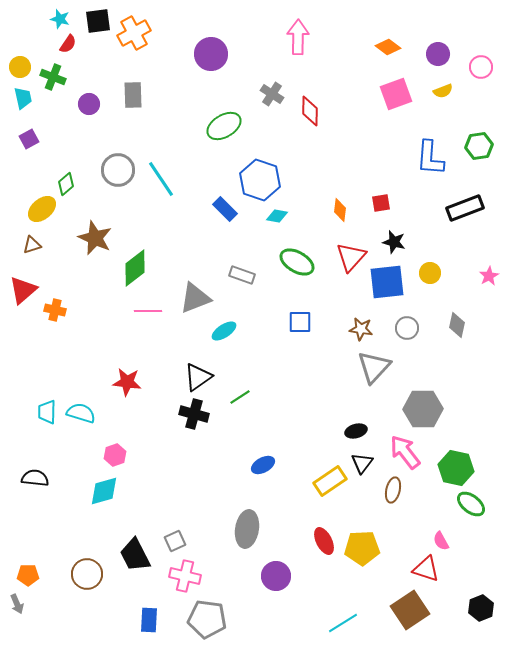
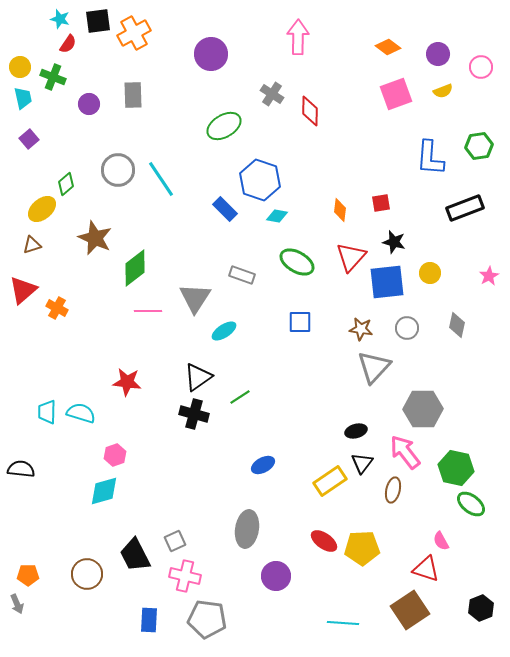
purple square at (29, 139): rotated 12 degrees counterclockwise
gray triangle at (195, 298): rotated 36 degrees counterclockwise
orange cross at (55, 310): moved 2 px right, 2 px up; rotated 15 degrees clockwise
black semicircle at (35, 478): moved 14 px left, 9 px up
red ellipse at (324, 541): rotated 28 degrees counterclockwise
cyan line at (343, 623): rotated 36 degrees clockwise
